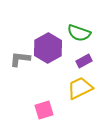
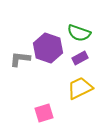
purple hexagon: rotated 12 degrees counterclockwise
purple rectangle: moved 4 px left, 3 px up
pink square: moved 3 px down
